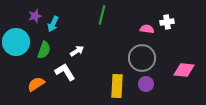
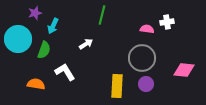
purple star: moved 3 px up
cyan arrow: moved 2 px down
cyan circle: moved 2 px right, 3 px up
white arrow: moved 9 px right, 7 px up
orange semicircle: rotated 42 degrees clockwise
